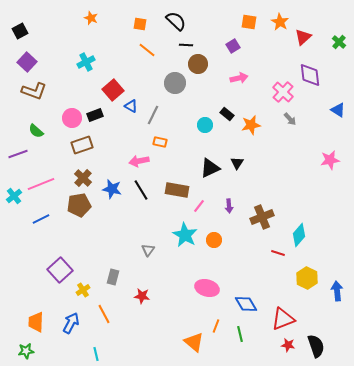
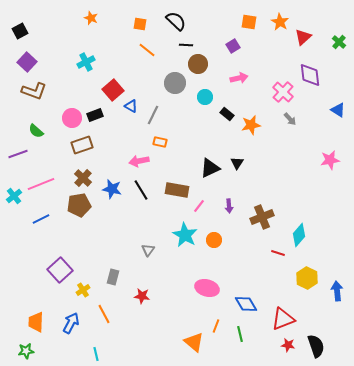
cyan circle at (205, 125): moved 28 px up
